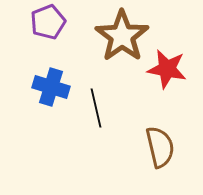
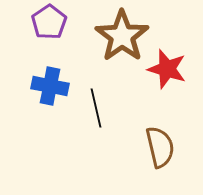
purple pentagon: moved 1 px right; rotated 12 degrees counterclockwise
red star: rotated 6 degrees clockwise
blue cross: moved 1 px left, 1 px up; rotated 6 degrees counterclockwise
